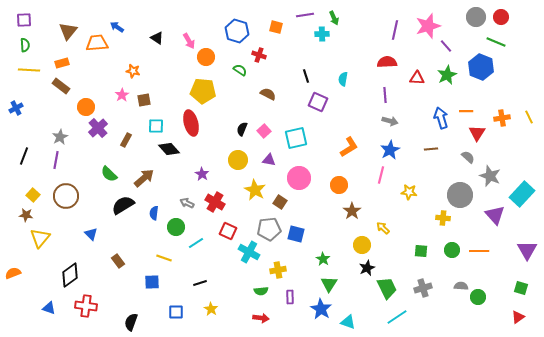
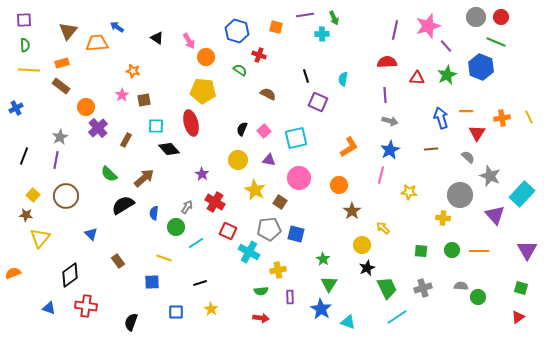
gray arrow at (187, 203): moved 4 px down; rotated 96 degrees clockwise
